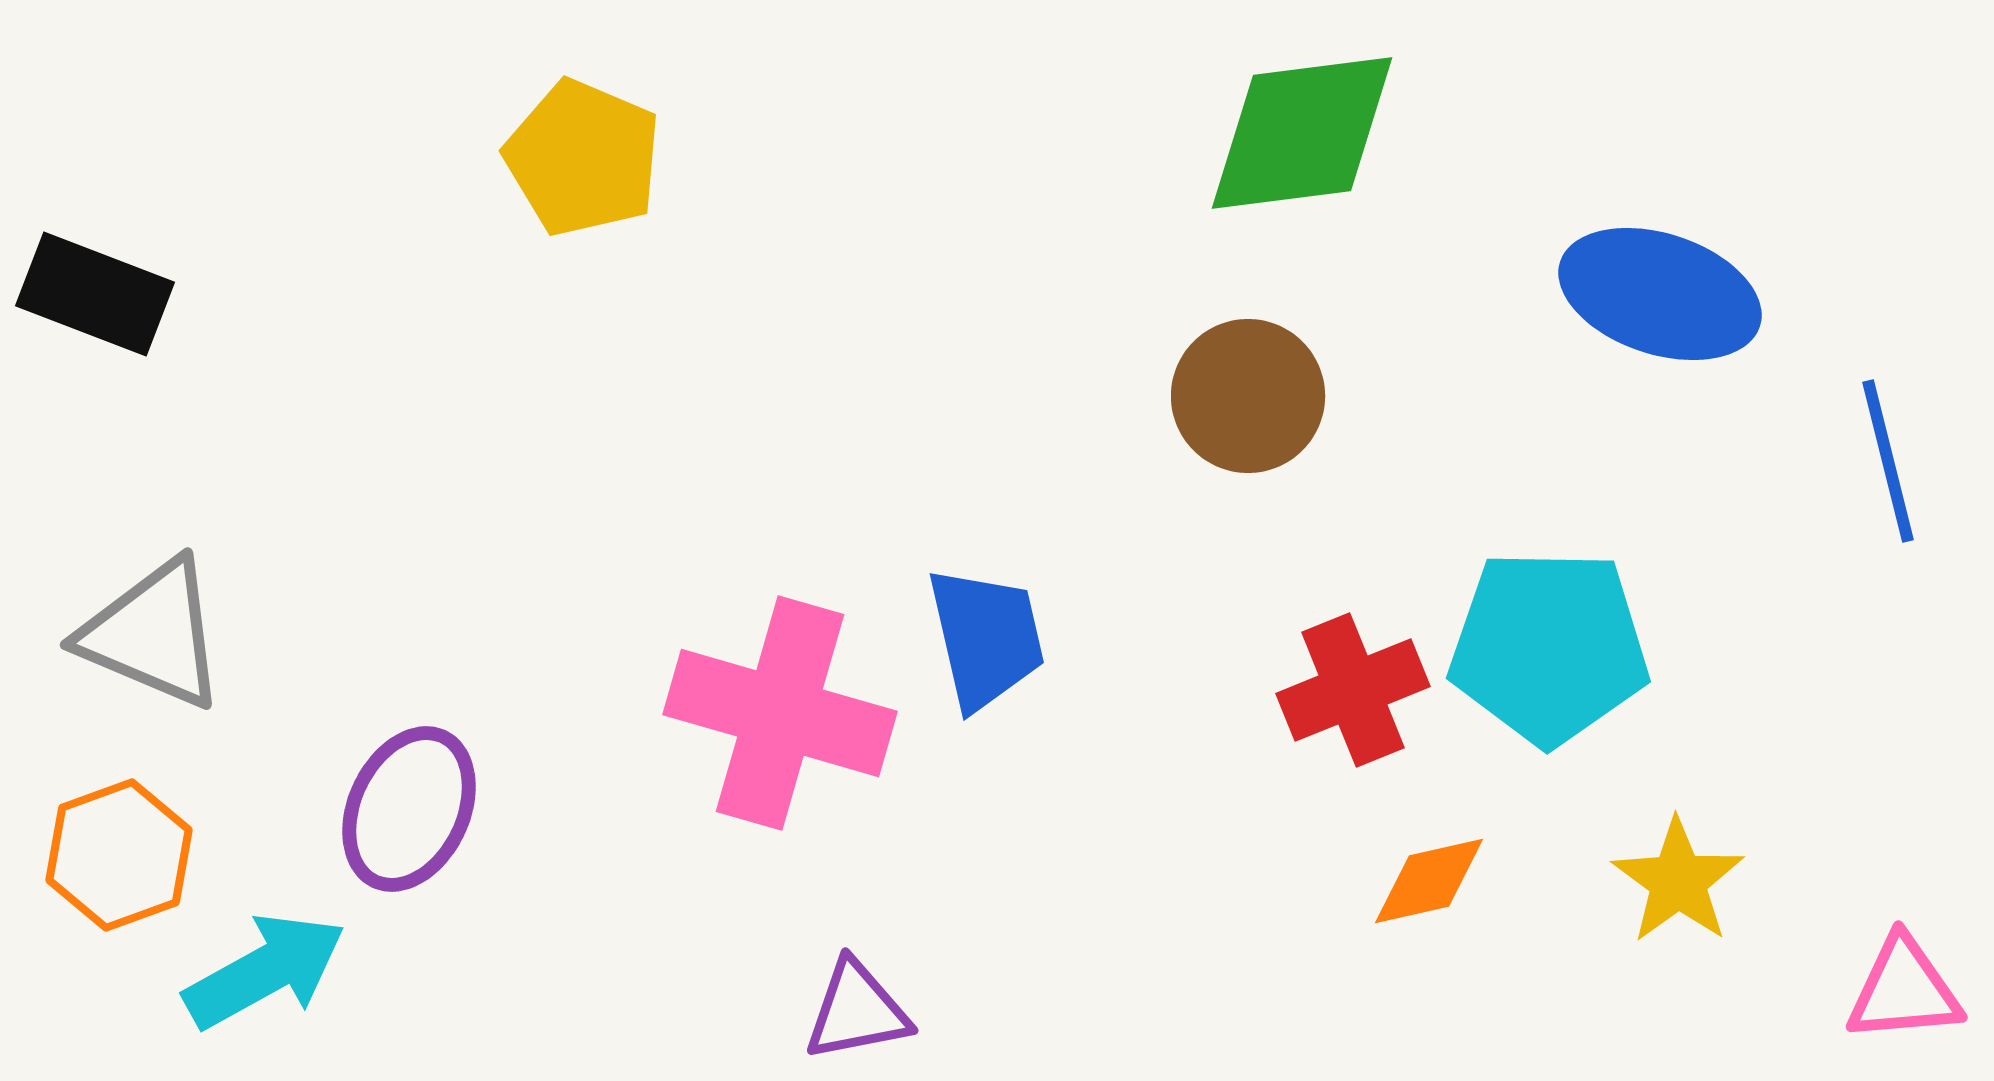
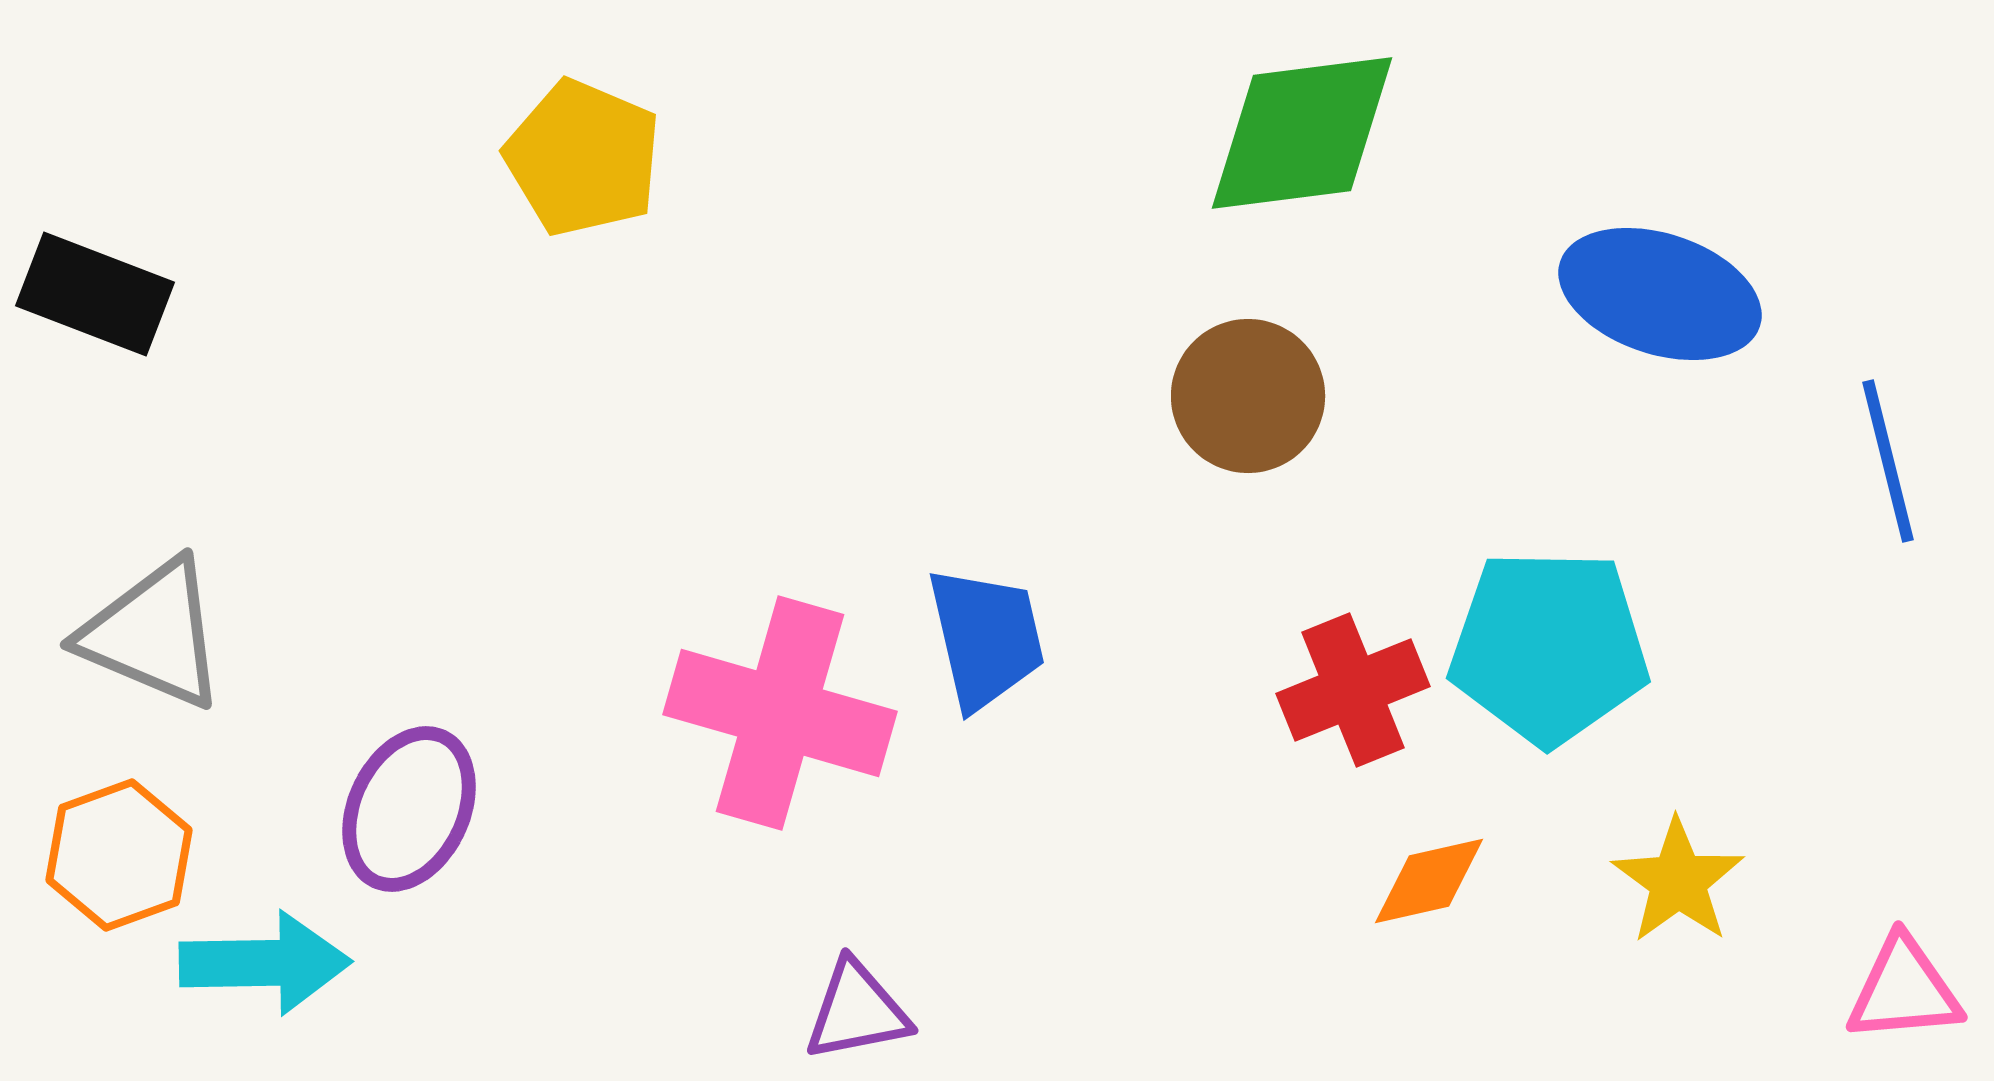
cyan arrow: moved 8 px up; rotated 28 degrees clockwise
